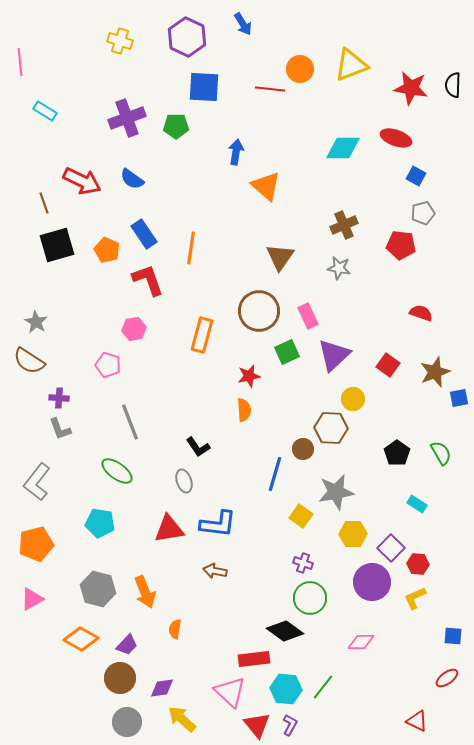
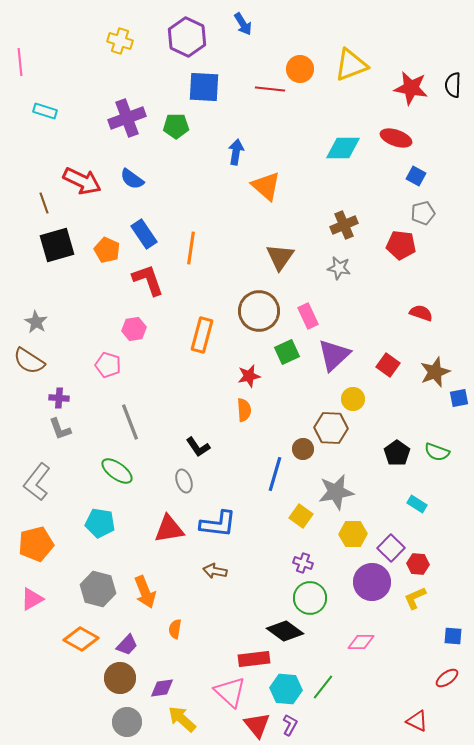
cyan rectangle at (45, 111): rotated 15 degrees counterclockwise
green semicircle at (441, 453): moved 4 px left, 1 px up; rotated 140 degrees clockwise
